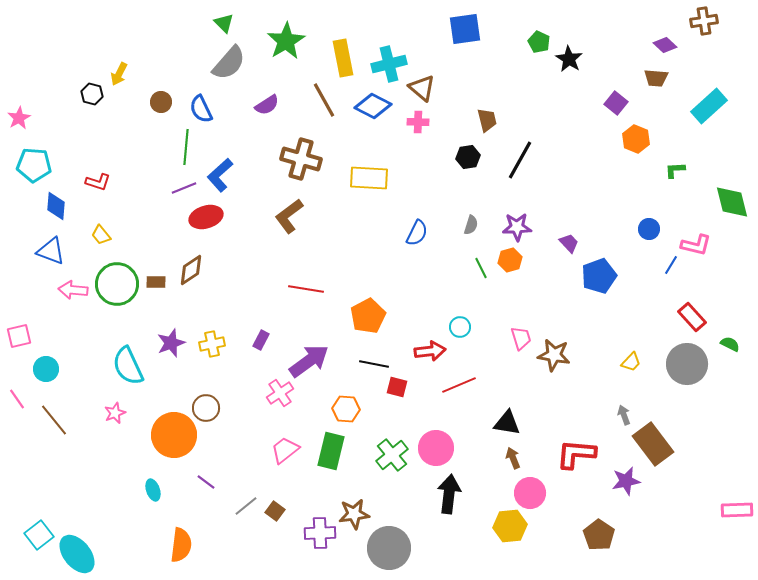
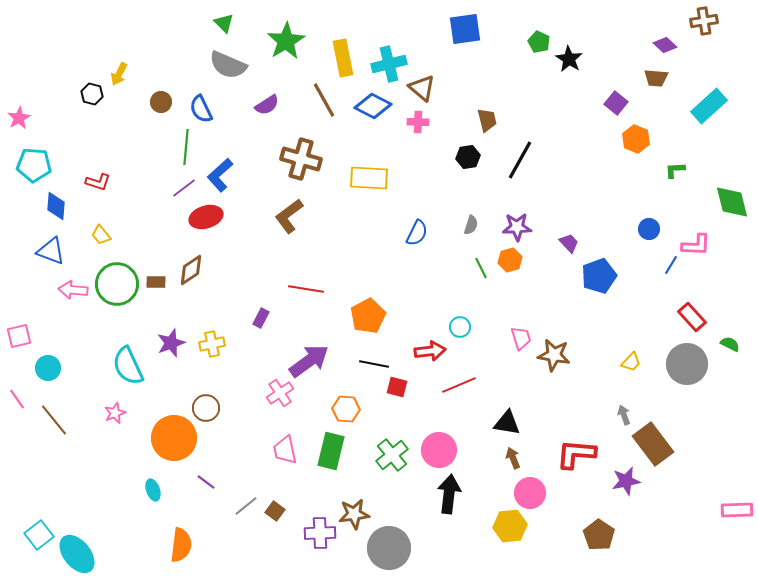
gray semicircle at (229, 63): moved 1 px left, 2 px down; rotated 72 degrees clockwise
purple line at (184, 188): rotated 15 degrees counterclockwise
pink L-shape at (696, 245): rotated 12 degrees counterclockwise
purple rectangle at (261, 340): moved 22 px up
cyan circle at (46, 369): moved 2 px right, 1 px up
orange circle at (174, 435): moved 3 px down
pink circle at (436, 448): moved 3 px right, 2 px down
pink trapezoid at (285, 450): rotated 64 degrees counterclockwise
